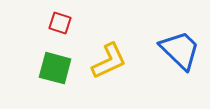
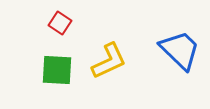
red square: rotated 15 degrees clockwise
green square: moved 2 px right, 2 px down; rotated 12 degrees counterclockwise
